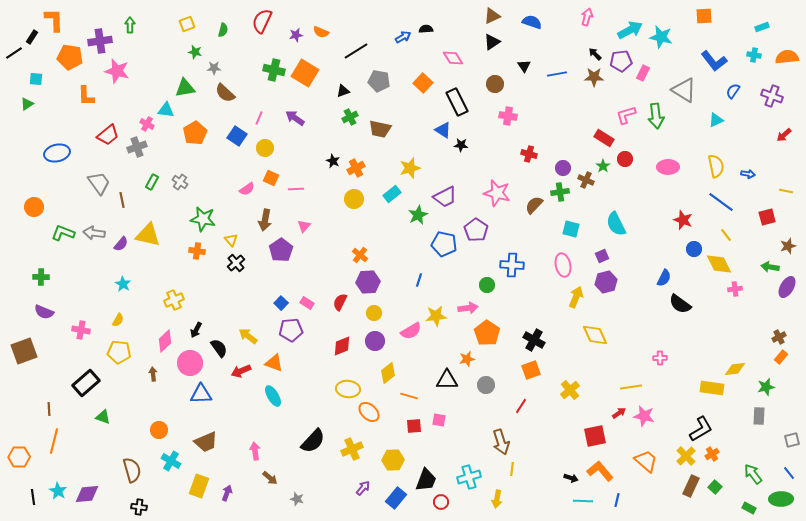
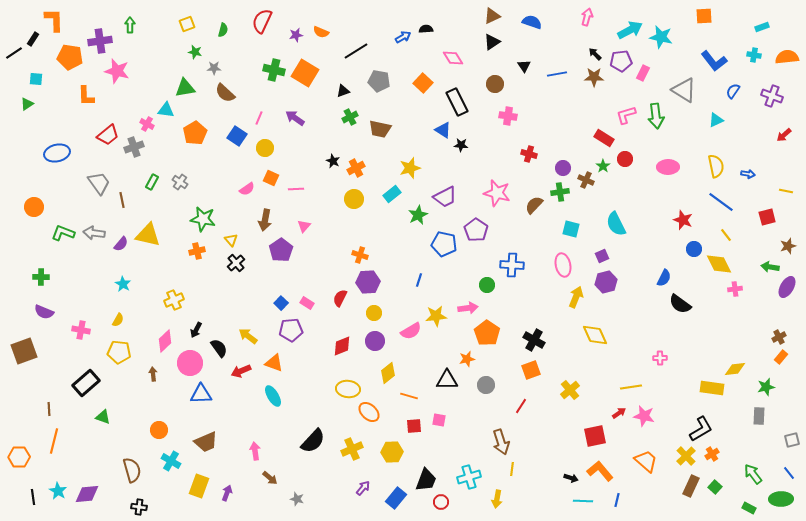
black rectangle at (32, 37): moved 1 px right, 2 px down
gray cross at (137, 147): moved 3 px left
orange cross at (197, 251): rotated 21 degrees counterclockwise
orange cross at (360, 255): rotated 21 degrees counterclockwise
red semicircle at (340, 302): moved 4 px up
yellow hexagon at (393, 460): moved 1 px left, 8 px up
